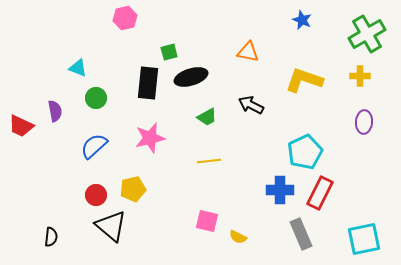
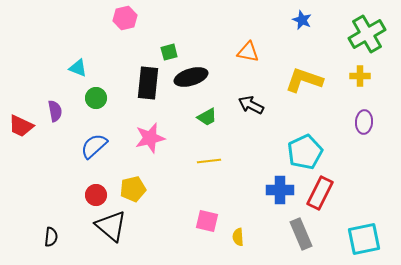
yellow semicircle: rotated 60 degrees clockwise
